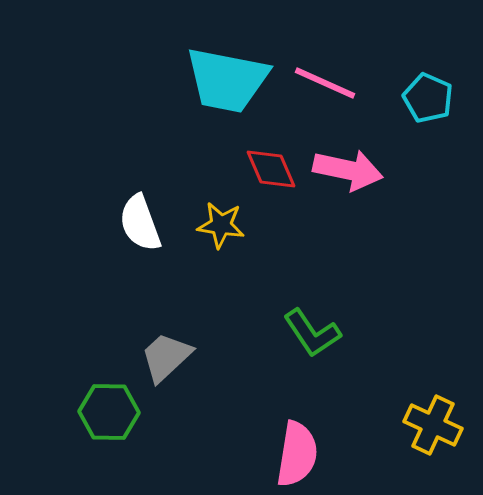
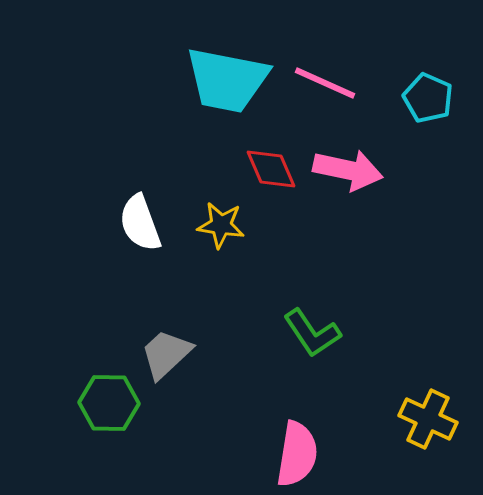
gray trapezoid: moved 3 px up
green hexagon: moved 9 px up
yellow cross: moved 5 px left, 6 px up
